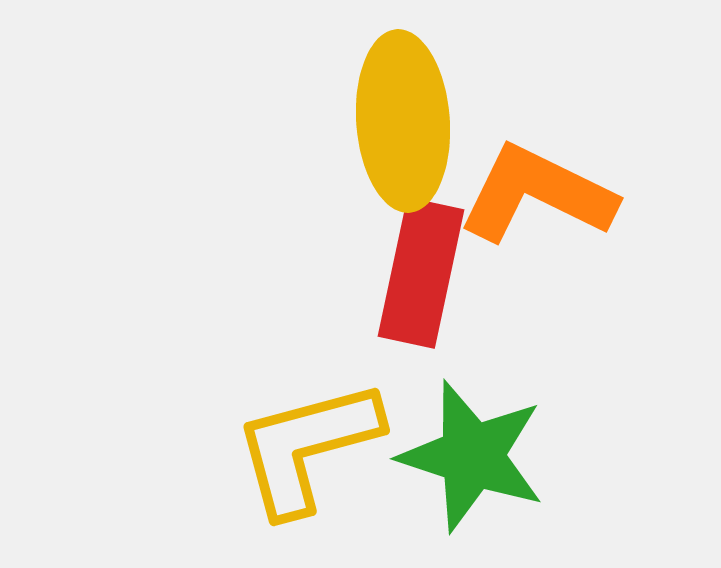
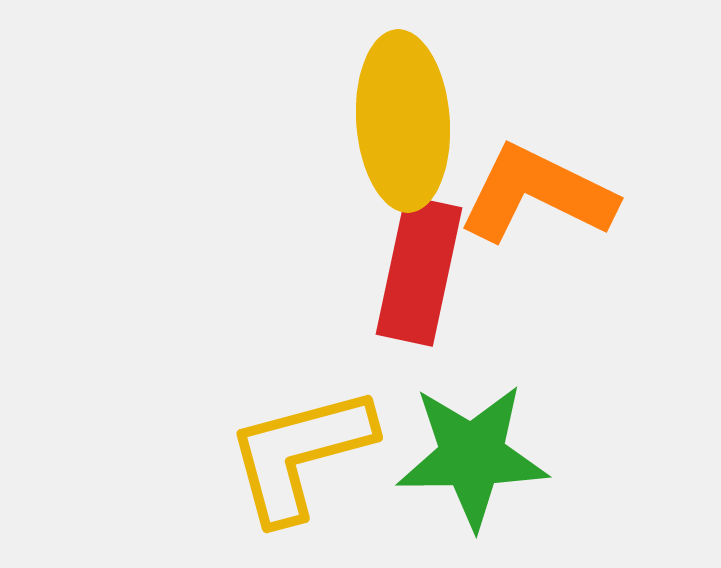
red rectangle: moved 2 px left, 2 px up
yellow L-shape: moved 7 px left, 7 px down
green star: rotated 19 degrees counterclockwise
